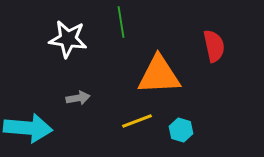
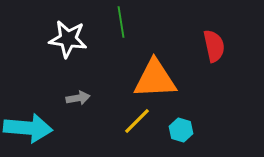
orange triangle: moved 4 px left, 4 px down
yellow line: rotated 24 degrees counterclockwise
